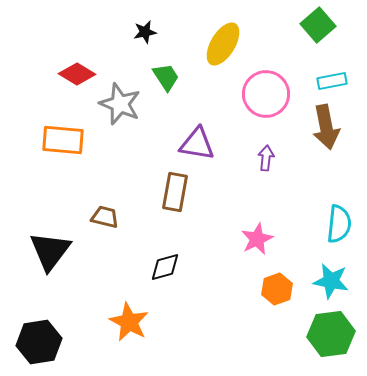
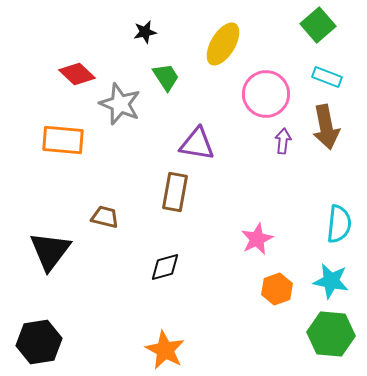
red diamond: rotated 12 degrees clockwise
cyan rectangle: moved 5 px left, 4 px up; rotated 32 degrees clockwise
purple arrow: moved 17 px right, 17 px up
orange star: moved 36 px right, 28 px down
green hexagon: rotated 12 degrees clockwise
